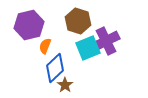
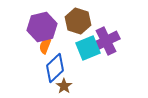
purple hexagon: moved 13 px right, 2 px down
brown star: moved 1 px left, 1 px down
